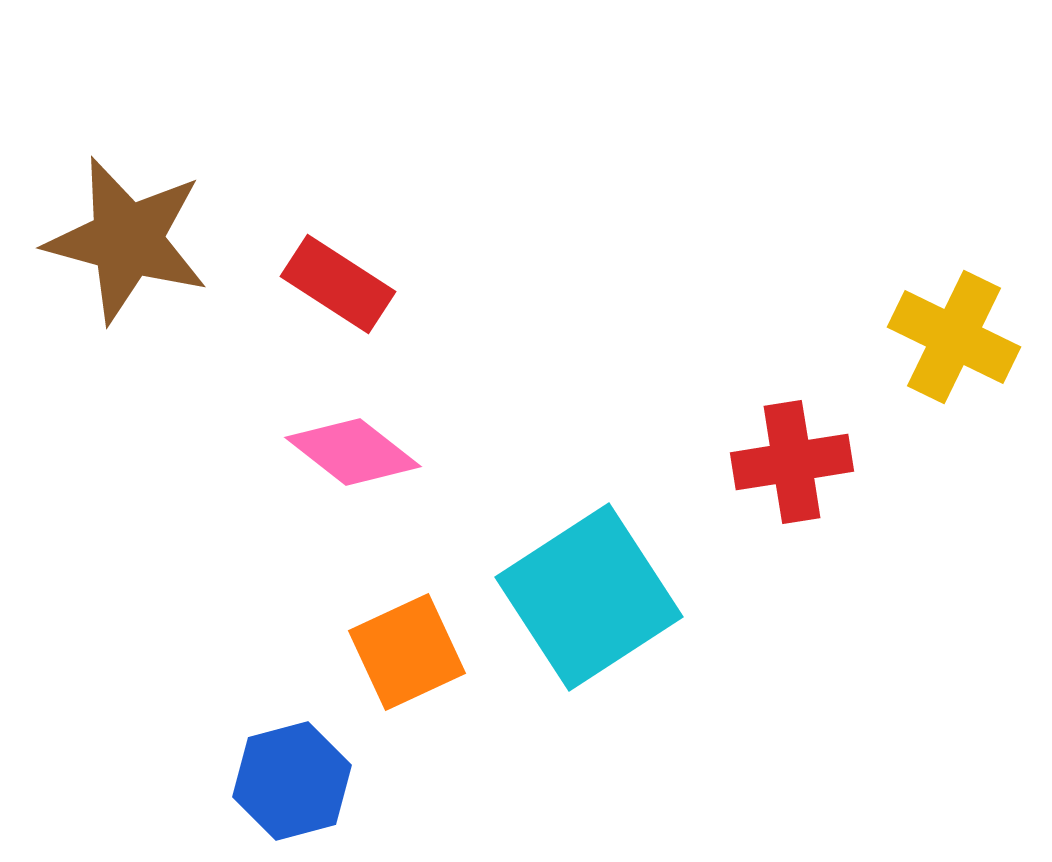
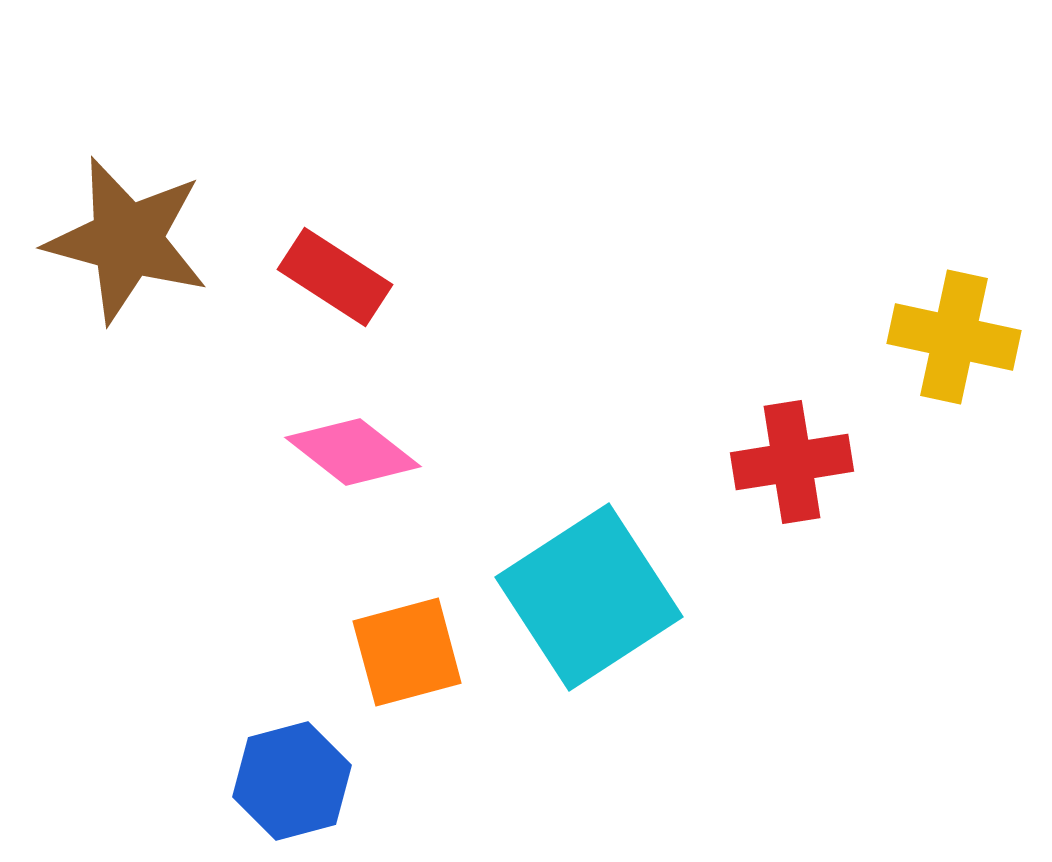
red rectangle: moved 3 px left, 7 px up
yellow cross: rotated 14 degrees counterclockwise
orange square: rotated 10 degrees clockwise
